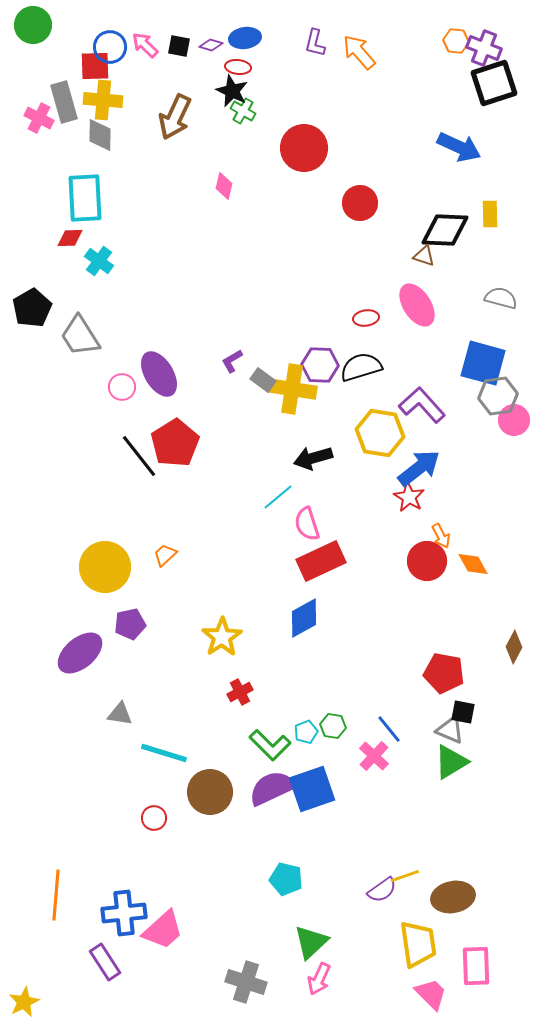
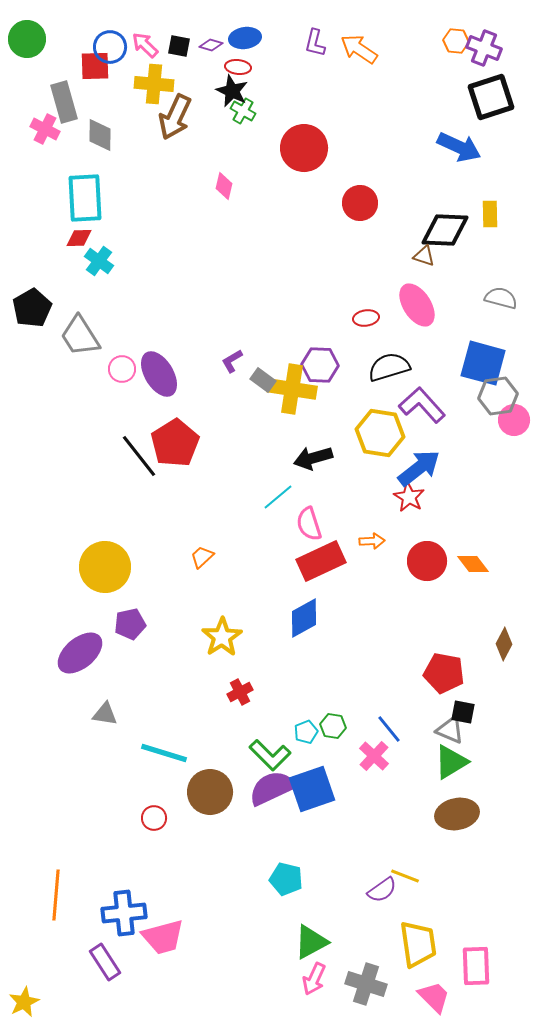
green circle at (33, 25): moved 6 px left, 14 px down
orange arrow at (359, 52): moved 3 px up; rotated 15 degrees counterclockwise
black square at (494, 83): moved 3 px left, 14 px down
yellow cross at (103, 100): moved 51 px right, 16 px up
pink cross at (39, 118): moved 6 px right, 11 px down
red diamond at (70, 238): moved 9 px right
black semicircle at (361, 367): moved 28 px right
pink circle at (122, 387): moved 18 px up
pink semicircle at (307, 524): moved 2 px right
orange arrow at (441, 536): moved 69 px left, 5 px down; rotated 65 degrees counterclockwise
orange trapezoid at (165, 555): moved 37 px right, 2 px down
orange diamond at (473, 564): rotated 8 degrees counterclockwise
brown diamond at (514, 647): moved 10 px left, 3 px up
gray triangle at (120, 714): moved 15 px left
green L-shape at (270, 745): moved 10 px down
yellow line at (405, 876): rotated 40 degrees clockwise
brown ellipse at (453, 897): moved 4 px right, 83 px up
pink trapezoid at (163, 930): moved 7 px down; rotated 27 degrees clockwise
green triangle at (311, 942): rotated 15 degrees clockwise
pink arrow at (319, 979): moved 5 px left
gray cross at (246, 982): moved 120 px right, 2 px down
pink trapezoid at (431, 994): moved 3 px right, 3 px down
